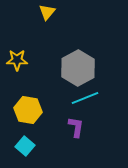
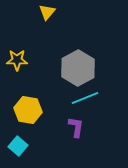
cyan square: moved 7 px left
